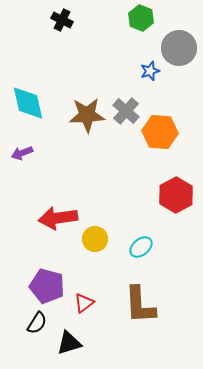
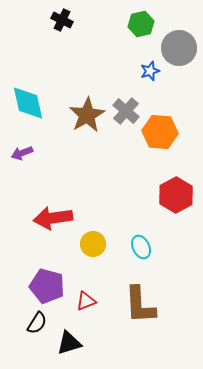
green hexagon: moved 6 px down; rotated 25 degrees clockwise
brown star: rotated 27 degrees counterclockwise
red arrow: moved 5 px left
yellow circle: moved 2 px left, 5 px down
cyan ellipse: rotated 75 degrees counterclockwise
red triangle: moved 2 px right, 2 px up; rotated 15 degrees clockwise
